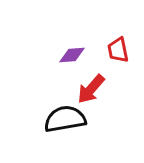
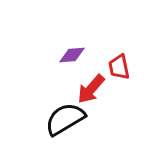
red trapezoid: moved 1 px right, 17 px down
black semicircle: rotated 21 degrees counterclockwise
